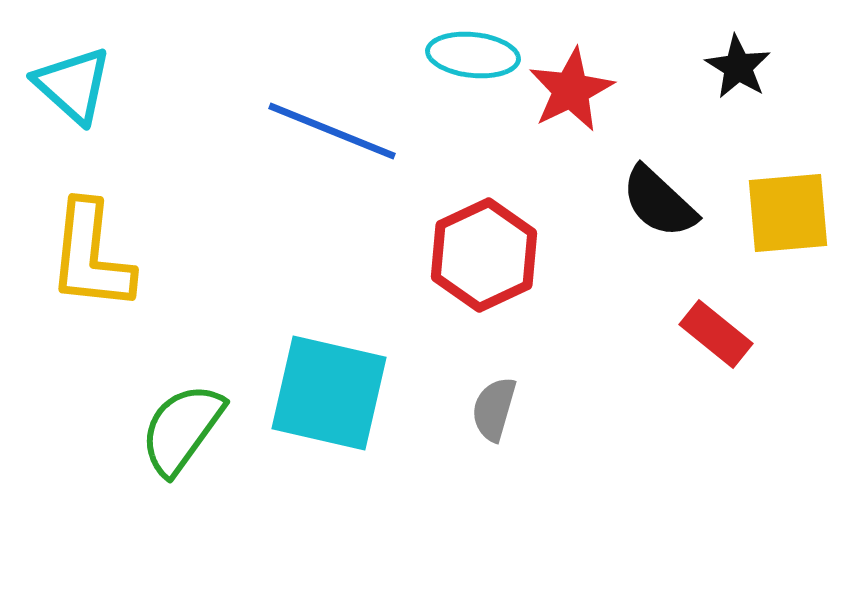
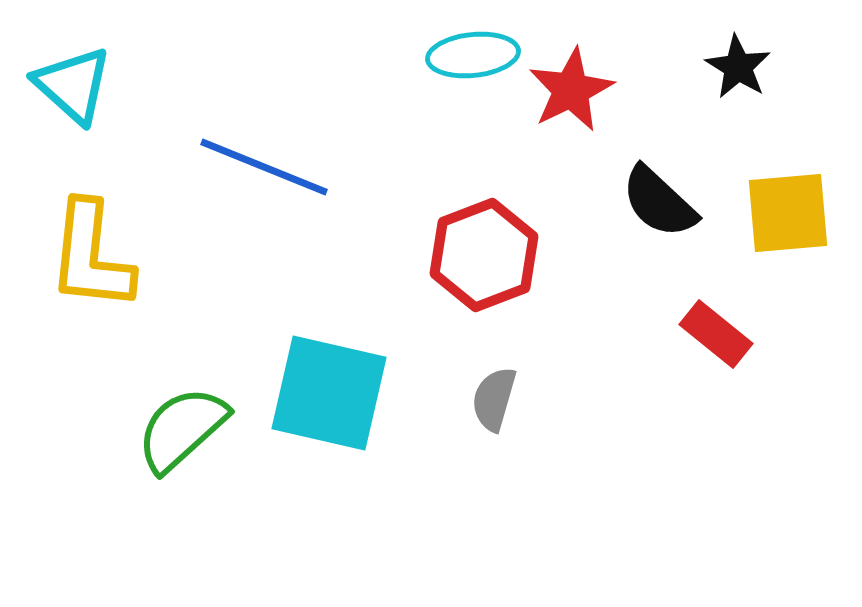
cyan ellipse: rotated 12 degrees counterclockwise
blue line: moved 68 px left, 36 px down
red hexagon: rotated 4 degrees clockwise
gray semicircle: moved 10 px up
green semicircle: rotated 12 degrees clockwise
